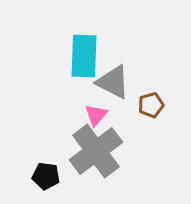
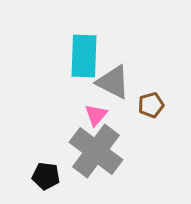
gray cross: rotated 16 degrees counterclockwise
